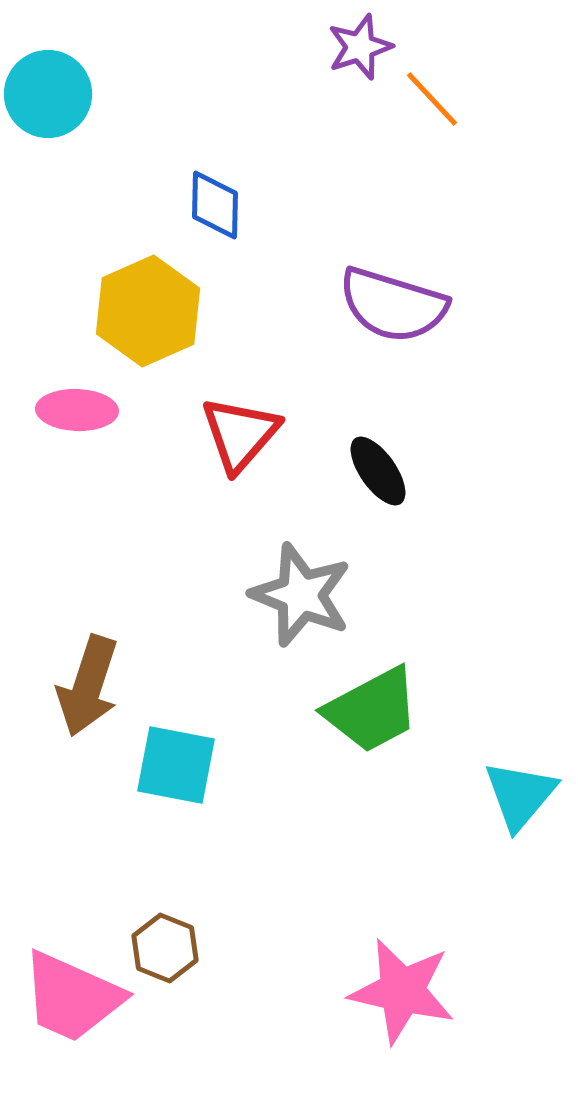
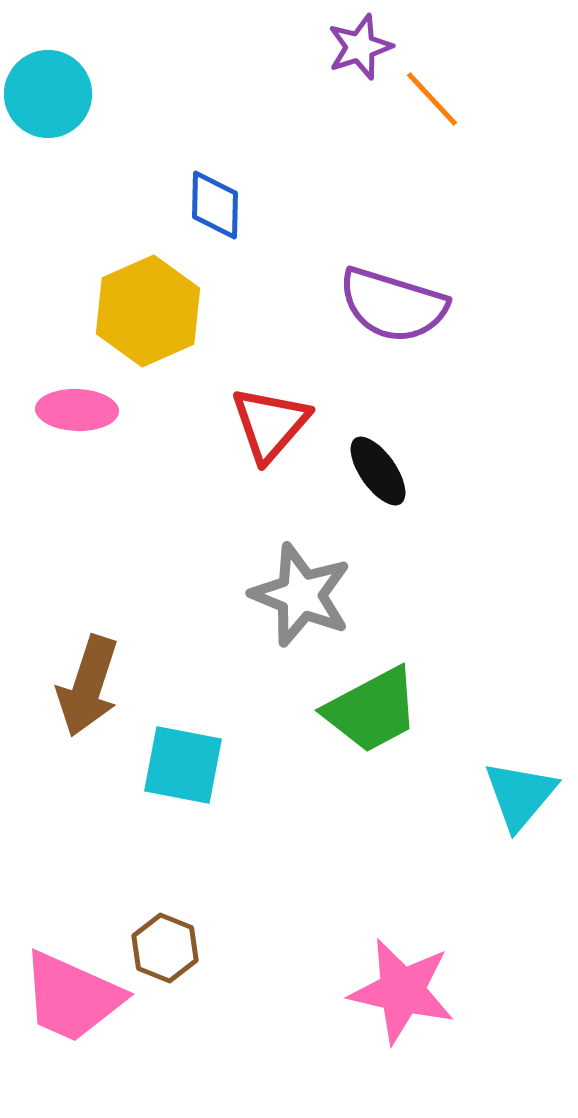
red triangle: moved 30 px right, 10 px up
cyan square: moved 7 px right
